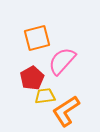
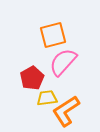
orange square: moved 16 px right, 3 px up
pink semicircle: moved 1 px right, 1 px down
yellow trapezoid: moved 2 px right, 2 px down
